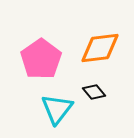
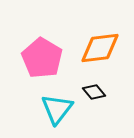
pink pentagon: moved 1 px right, 1 px up; rotated 6 degrees counterclockwise
